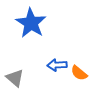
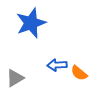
blue star: rotated 20 degrees clockwise
gray triangle: rotated 48 degrees clockwise
